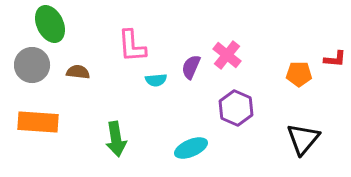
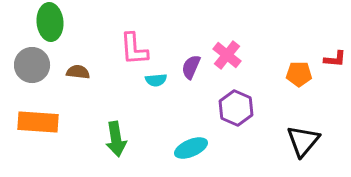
green ellipse: moved 2 px up; rotated 21 degrees clockwise
pink L-shape: moved 2 px right, 3 px down
black triangle: moved 2 px down
